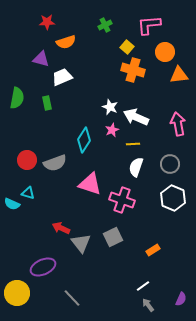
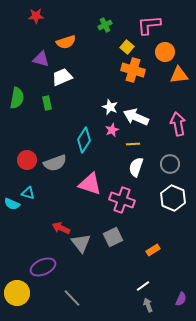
red star: moved 11 px left, 6 px up
gray arrow: rotated 16 degrees clockwise
